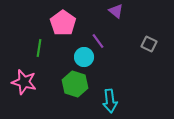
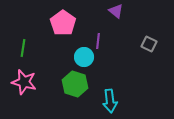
purple line: rotated 42 degrees clockwise
green line: moved 16 px left
